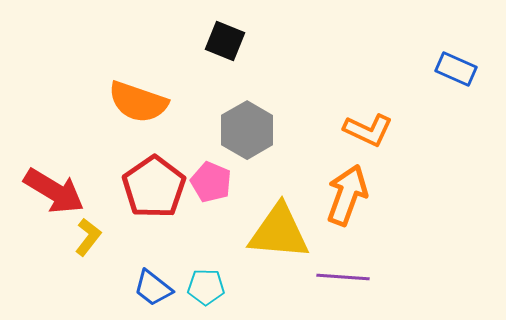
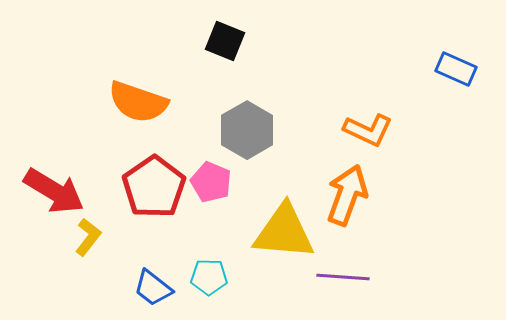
yellow triangle: moved 5 px right
cyan pentagon: moved 3 px right, 10 px up
